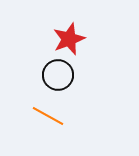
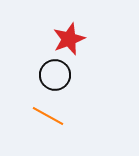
black circle: moved 3 px left
